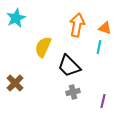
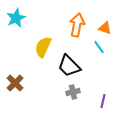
cyan line: rotated 48 degrees counterclockwise
